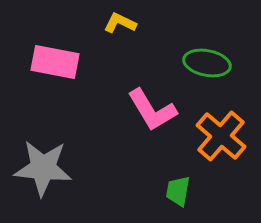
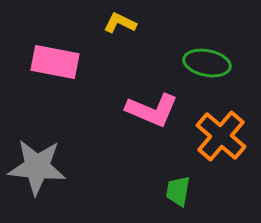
pink L-shape: rotated 36 degrees counterclockwise
gray star: moved 6 px left, 1 px up
